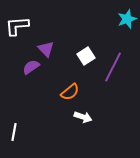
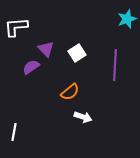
white L-shape: moved 1 px left, 1 px down
white square: moved 9 px left, 3 px up
purple line: moved 2 px right, 2 px up; rotated 24 degrees counterclockwise
